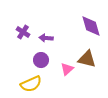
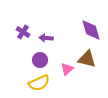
purple diamond: moved 4 px down
purple circle: moved 1 px left
yellow semicircle: moved 8 px right, 1 px up
